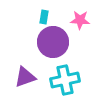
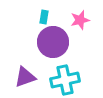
pink star: rotated 18 degrees counterclockwise
